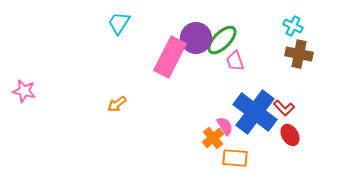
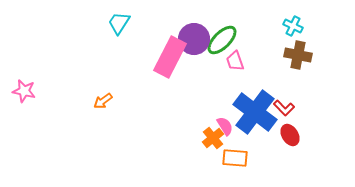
purple circle: moved 2 px left, 1 px down
brown cross: moved 1 px left, 1 px down
orange arrow: moved 14 px left, 3 px up
